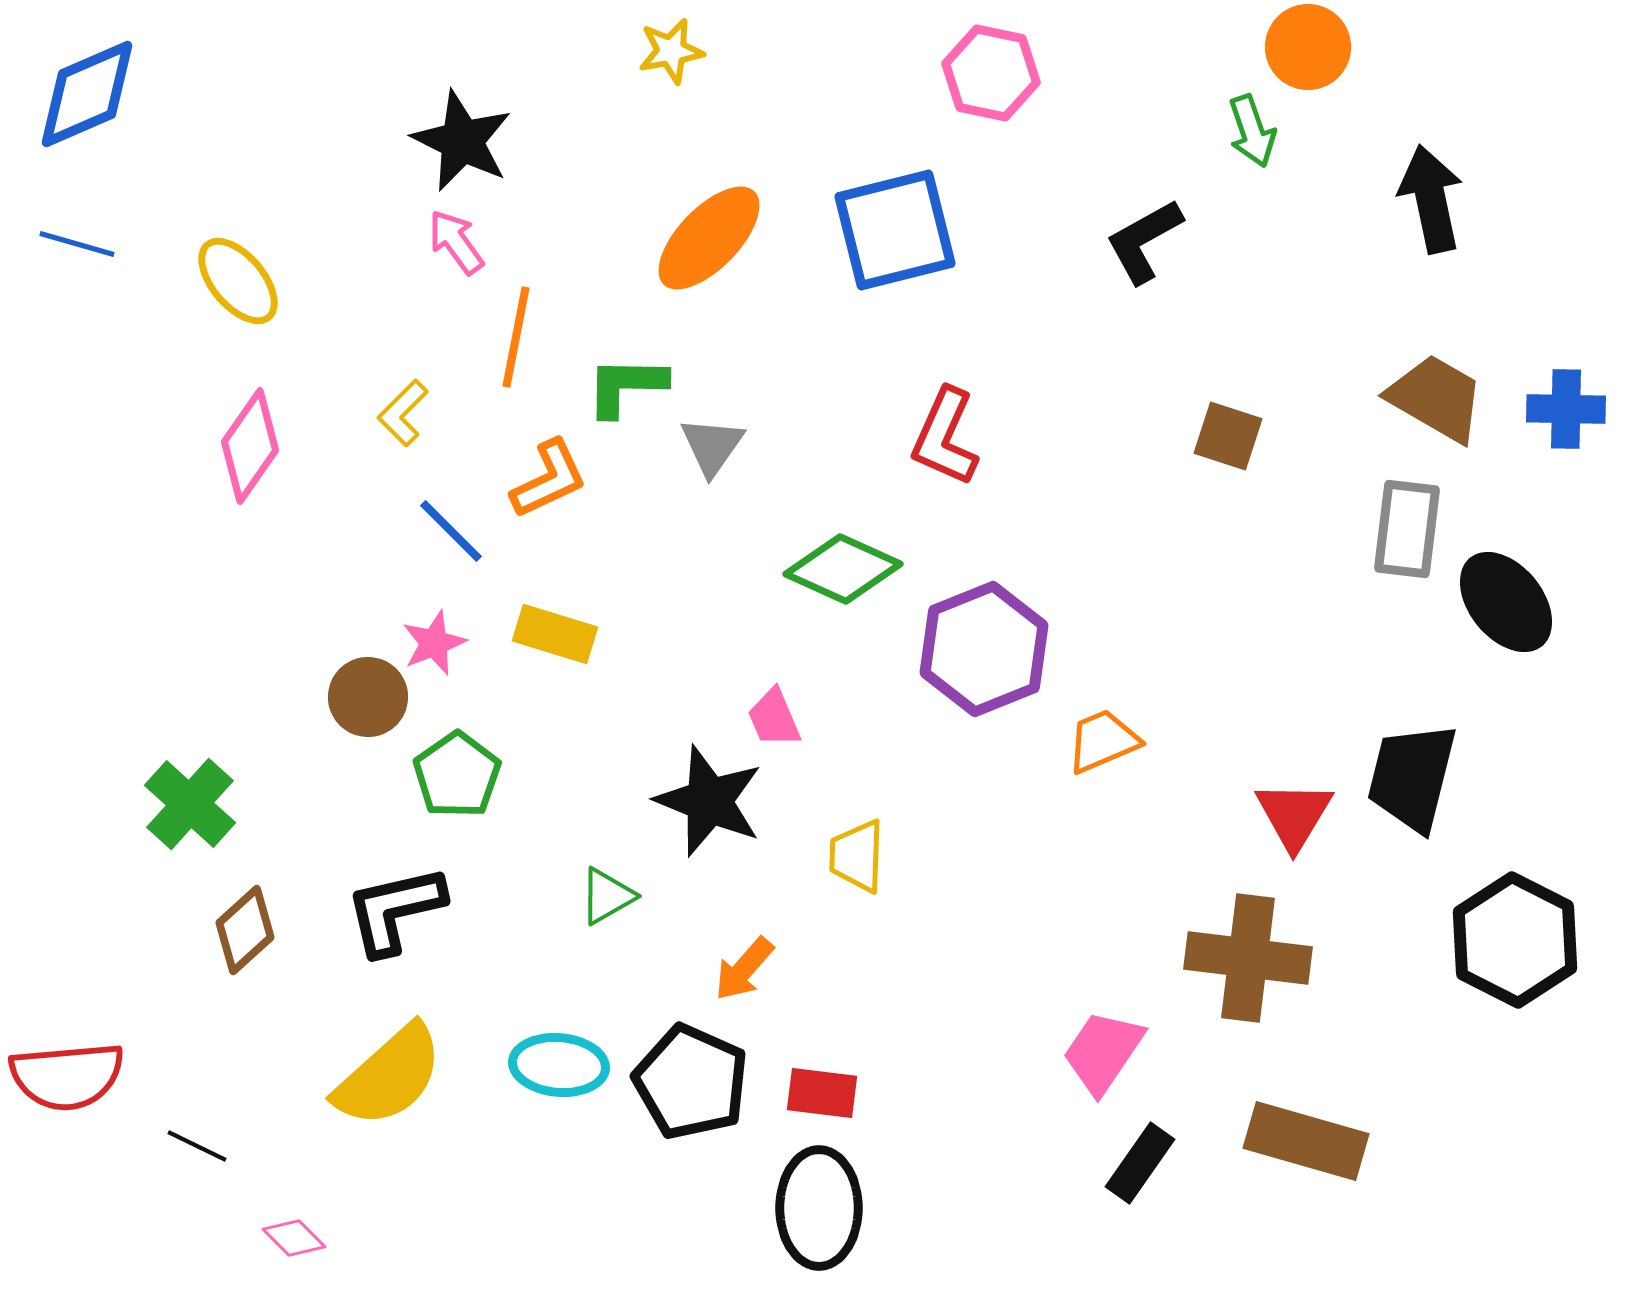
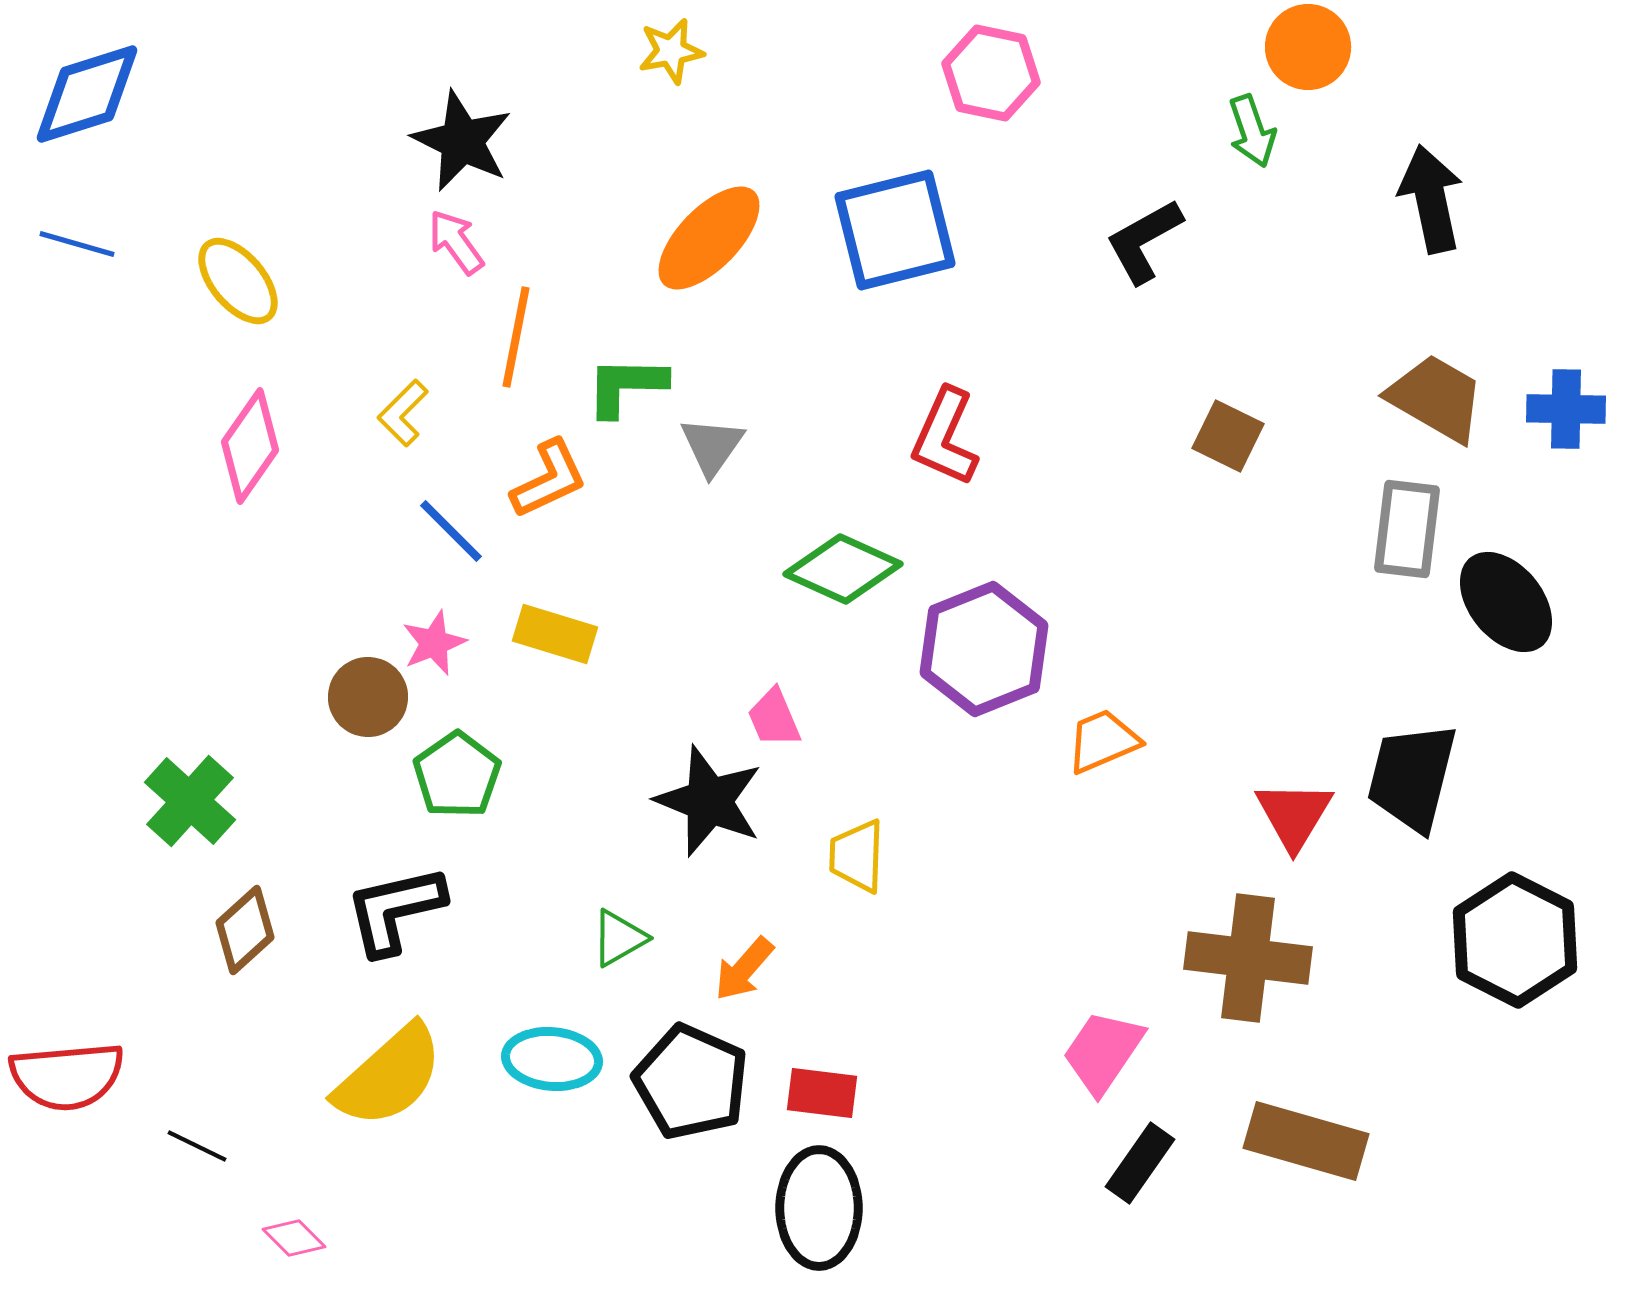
blue diamond at (87, 94): rotated 6 degrees clockwise
brown square at (1228, 436): rotated 8 degrees clockwise
green cross at (190, 804): moved 3 px up
green triangle at (607, 896): moved 12 px right, 42 px down
cyan ellipse at (559, 1065): moved 7 px left, 6 px up
